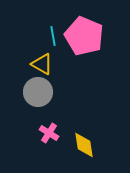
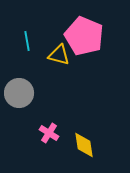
cyan line: moved 26 px left, 5 px down
yellow triangle: moved 17 px right, 9 px up; rotated 15 degrees counterclockwise
gray circle: moved 19 px left, 1 px down
